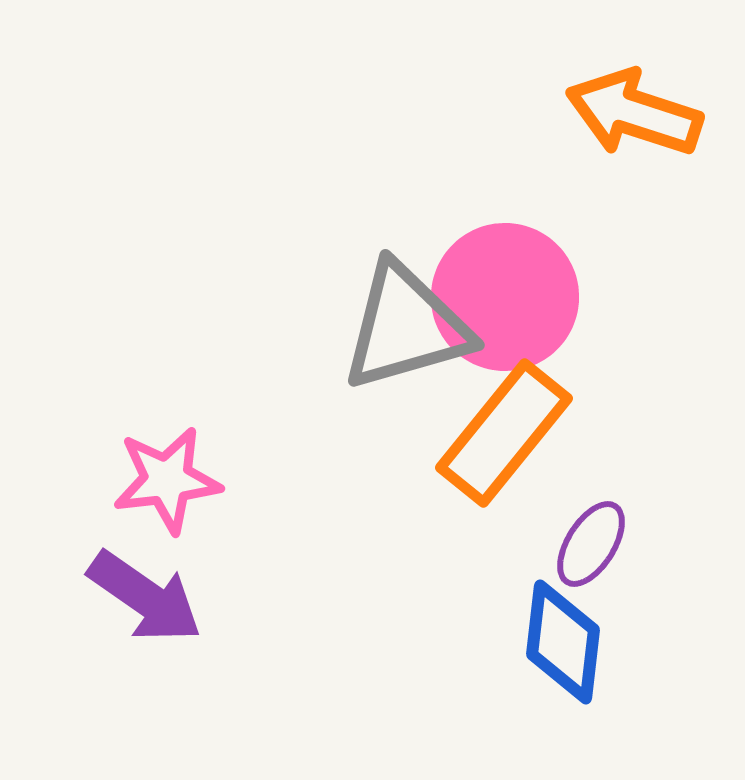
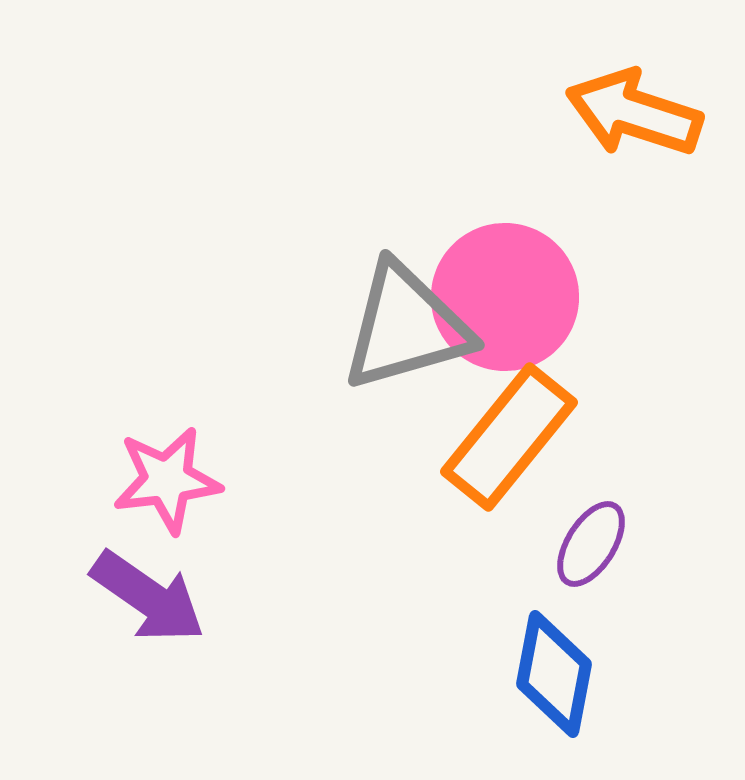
orange rectangle: moved 5 px right, 4 px down
purple arrow: moved 3 px right
blue diamond: moved 9 px left, 32 px down; rotated 4 degrees clockwise
